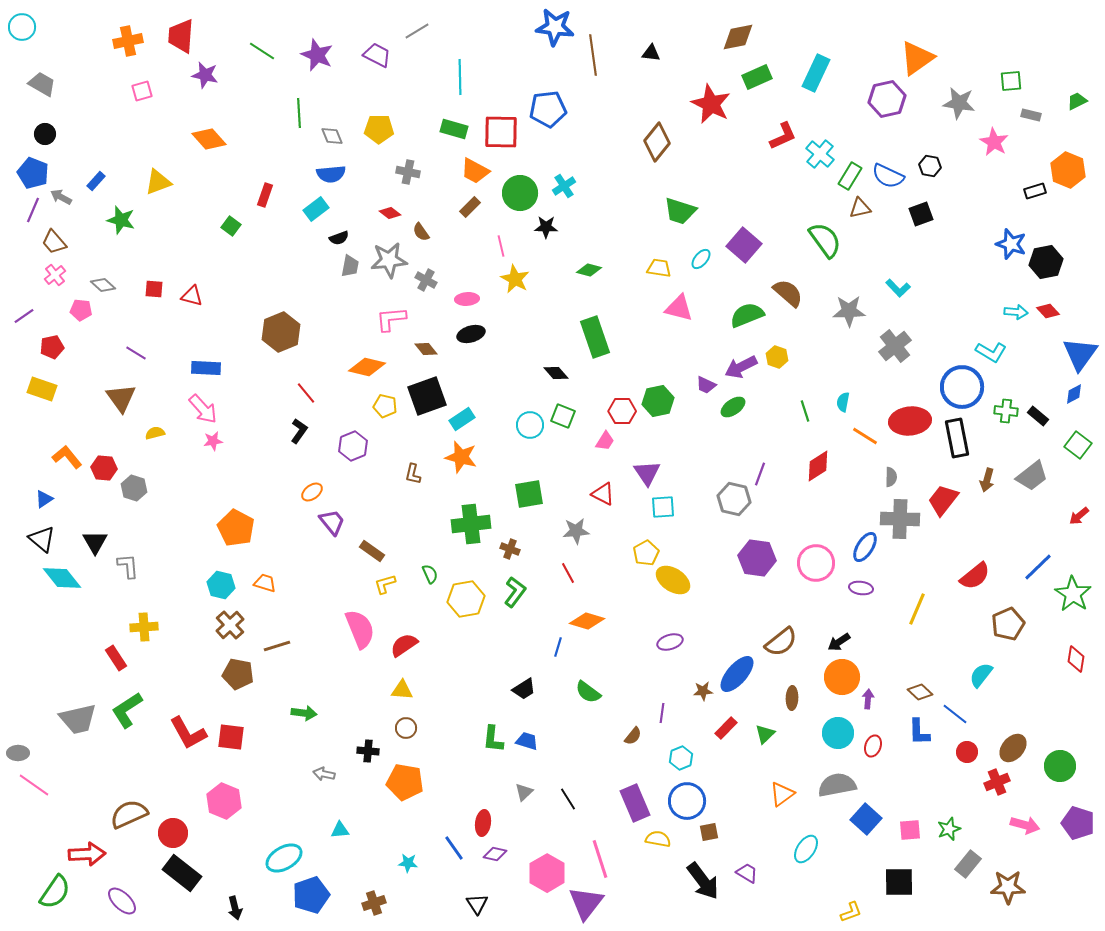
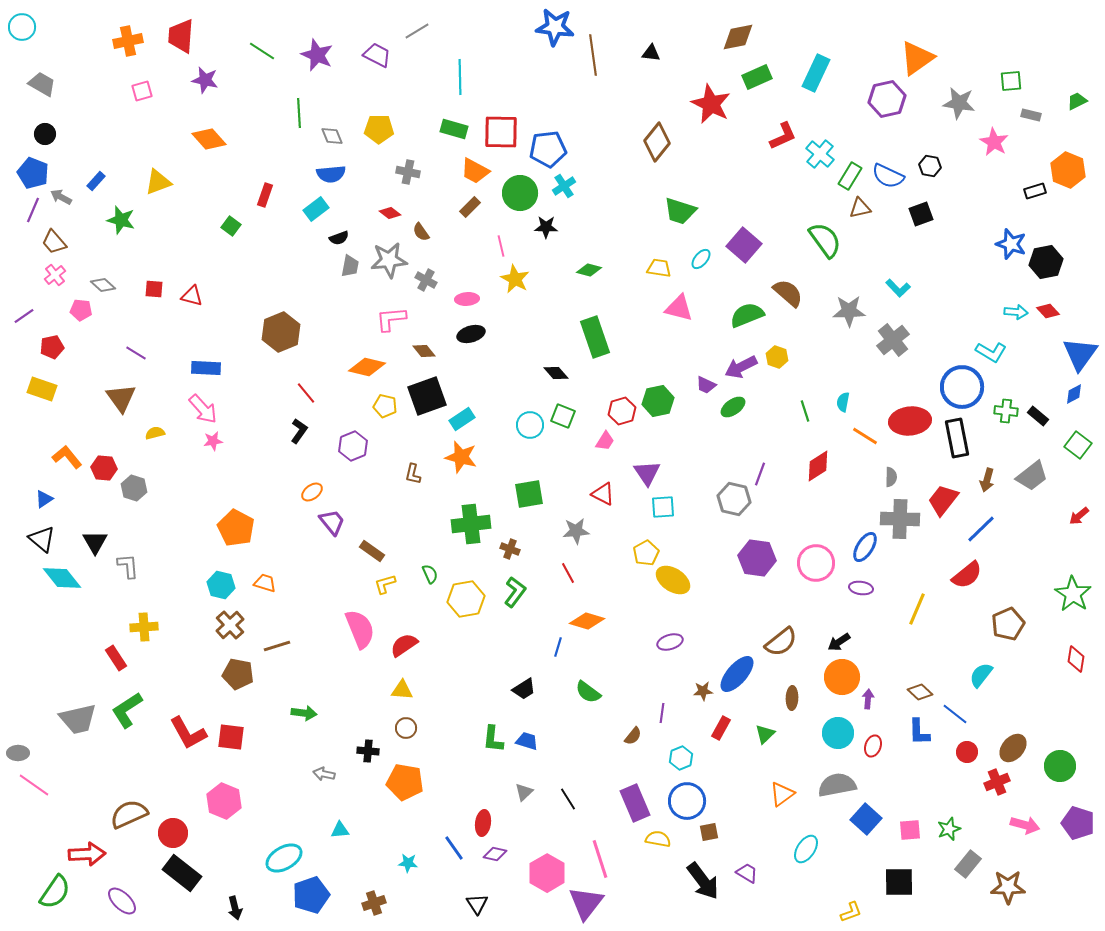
purple star at (205, 75): moved 5 px down
blue pentagon at (548, 109): moved 40 px down
gray cross at (895, 346): moved 2 px left, 6 px up
brown diamond at (426, 349): moved 2 px left, 2 px down
red hexagon at (622, 411): rotated 16 degrees counterclockwise
blue line at (1038, 567): moved 57 px left, 38 px up
red semicircle at (975, 576): moved 8 px left, 1 px up
red rectangle at (726, 728): moved 5 px left; rotated 15 degrees counterclockwise
